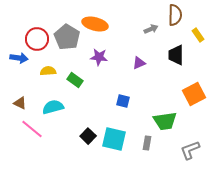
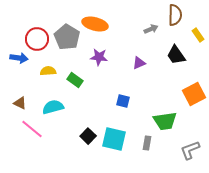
black trapezoid: rotated 35 degrees counterclockwise
